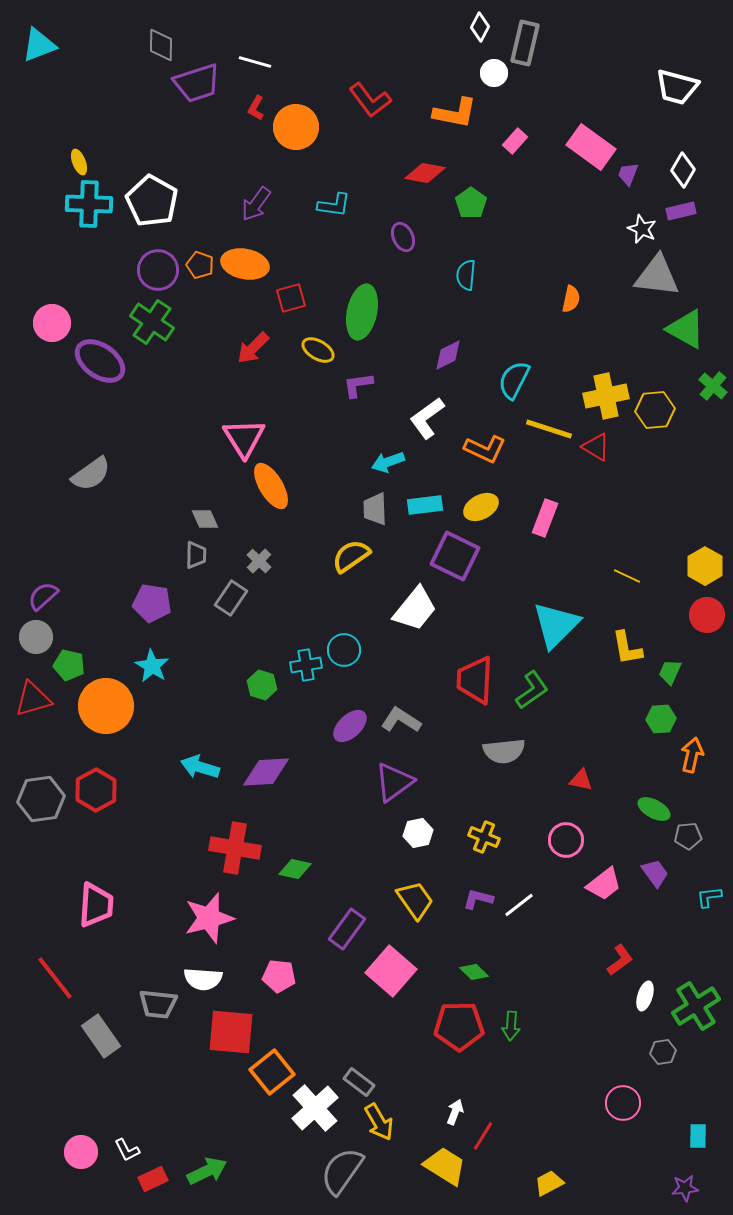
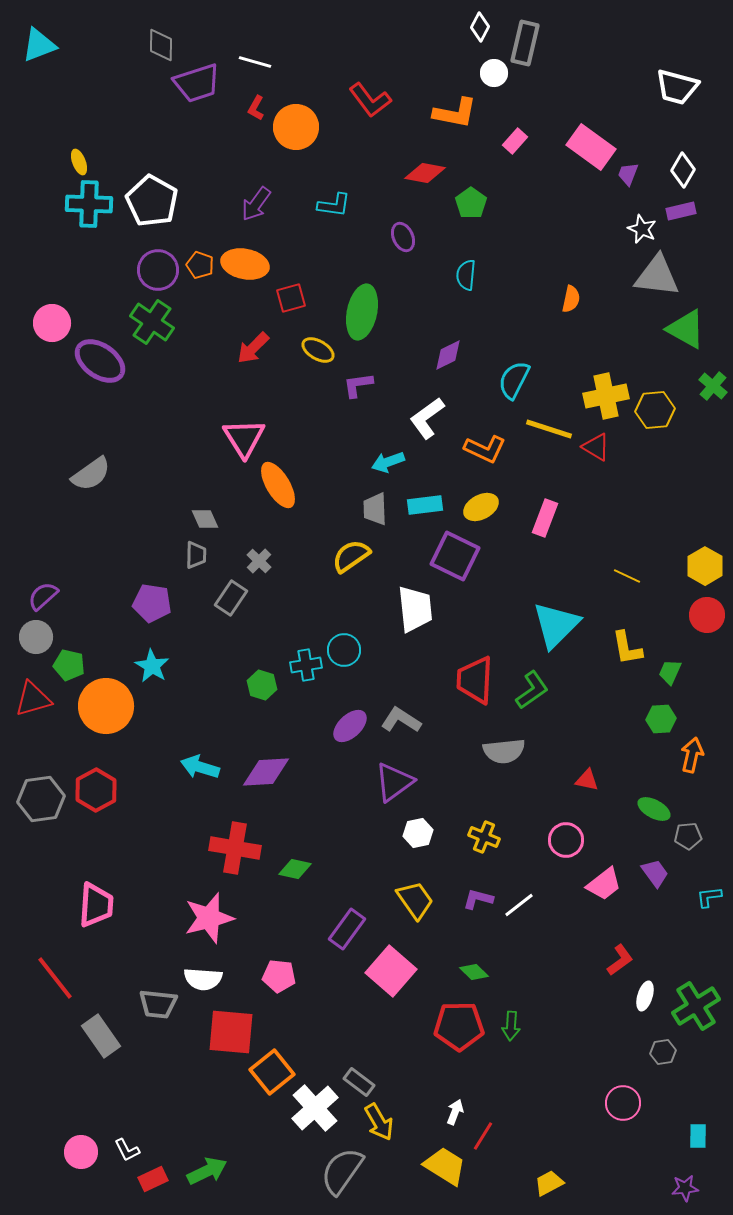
orange ellipse at (271, 486): moved 7 px right, 1 px up
white trapezoid at (415, 609): rotated 45 degrees counterclockwise
red triangle at (581, 780): moved 6 px right
